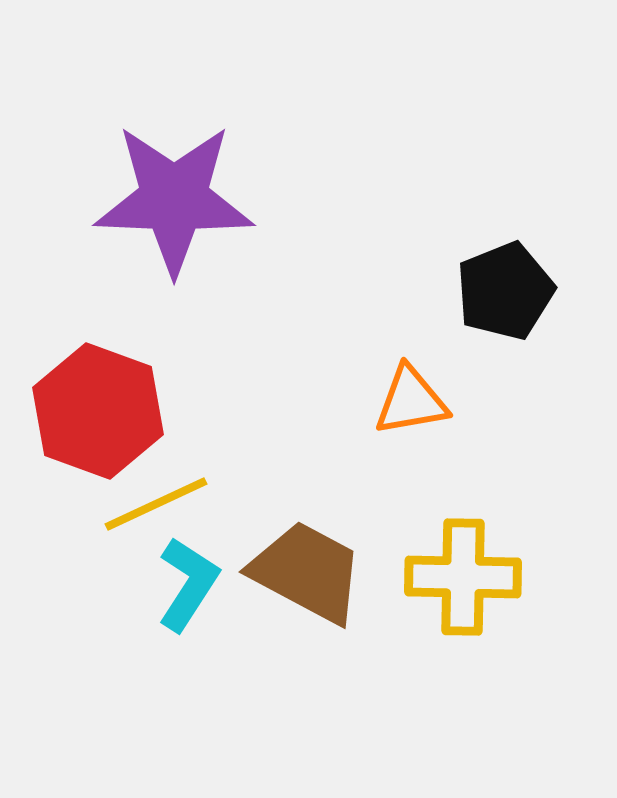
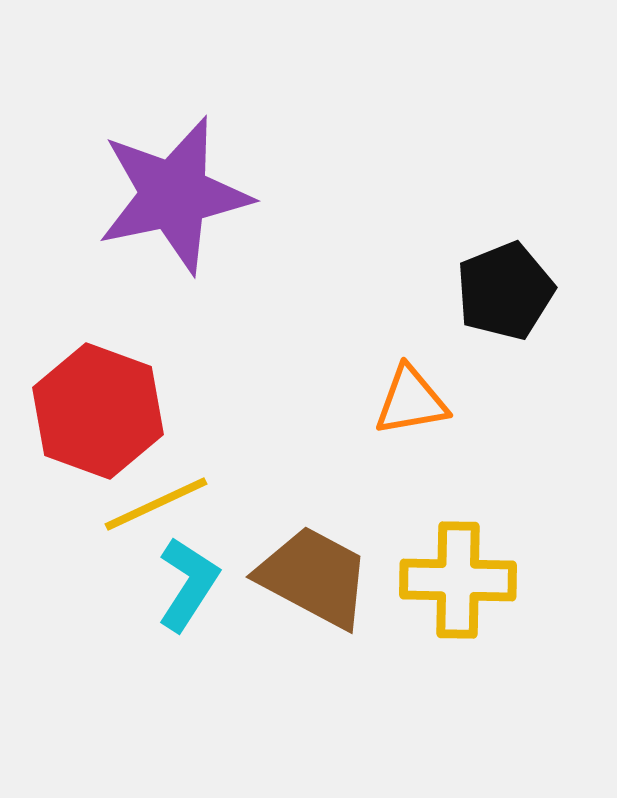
purple star: moved 4 px up; rotated 14 degrees counterclockwise
brown trapezoid: moved 7 px right, 5 px down
yellow cross: moved 5 px left, 3 px down
